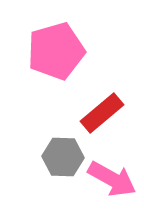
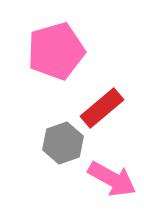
red rectangle: moved 5 px up
gray hexagon: moved 14 px up; rotated 21 degrees counterclockwise
